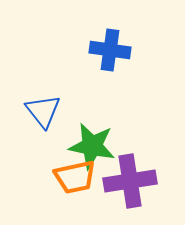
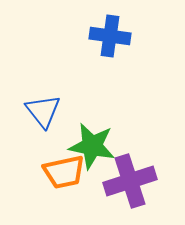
blue cross: moved 14 px up
orange trapezoid: moved 11 px left, 5 px up
purple cross: rotated 9 degrees counterclockwise
